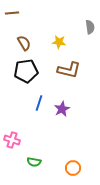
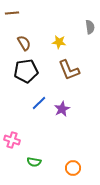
brown L-shape: rotated 55 degrees clockwise
blue line: rotated 28 degrees clockwise
